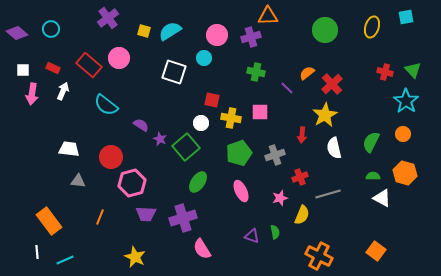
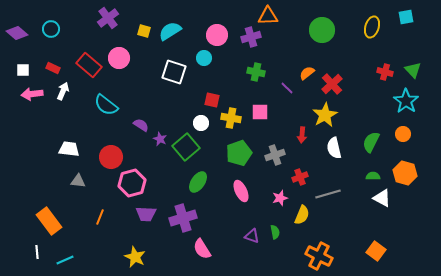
green circle at (325, 30): moved 3 px left
pink arrow at (32, 94): rotated 75 degrees clockwise
